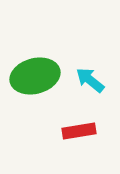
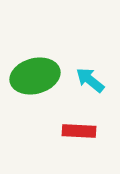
red rectangle: rotated 12 degrees clockwise
